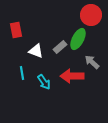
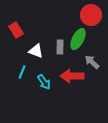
red rectangle: rotated 21 degrees counterclockwise
gray rectangle: rotated 48 degrees counterclockwise
cyan line: moved 1 px up; rotated 32 degrees clockwise
